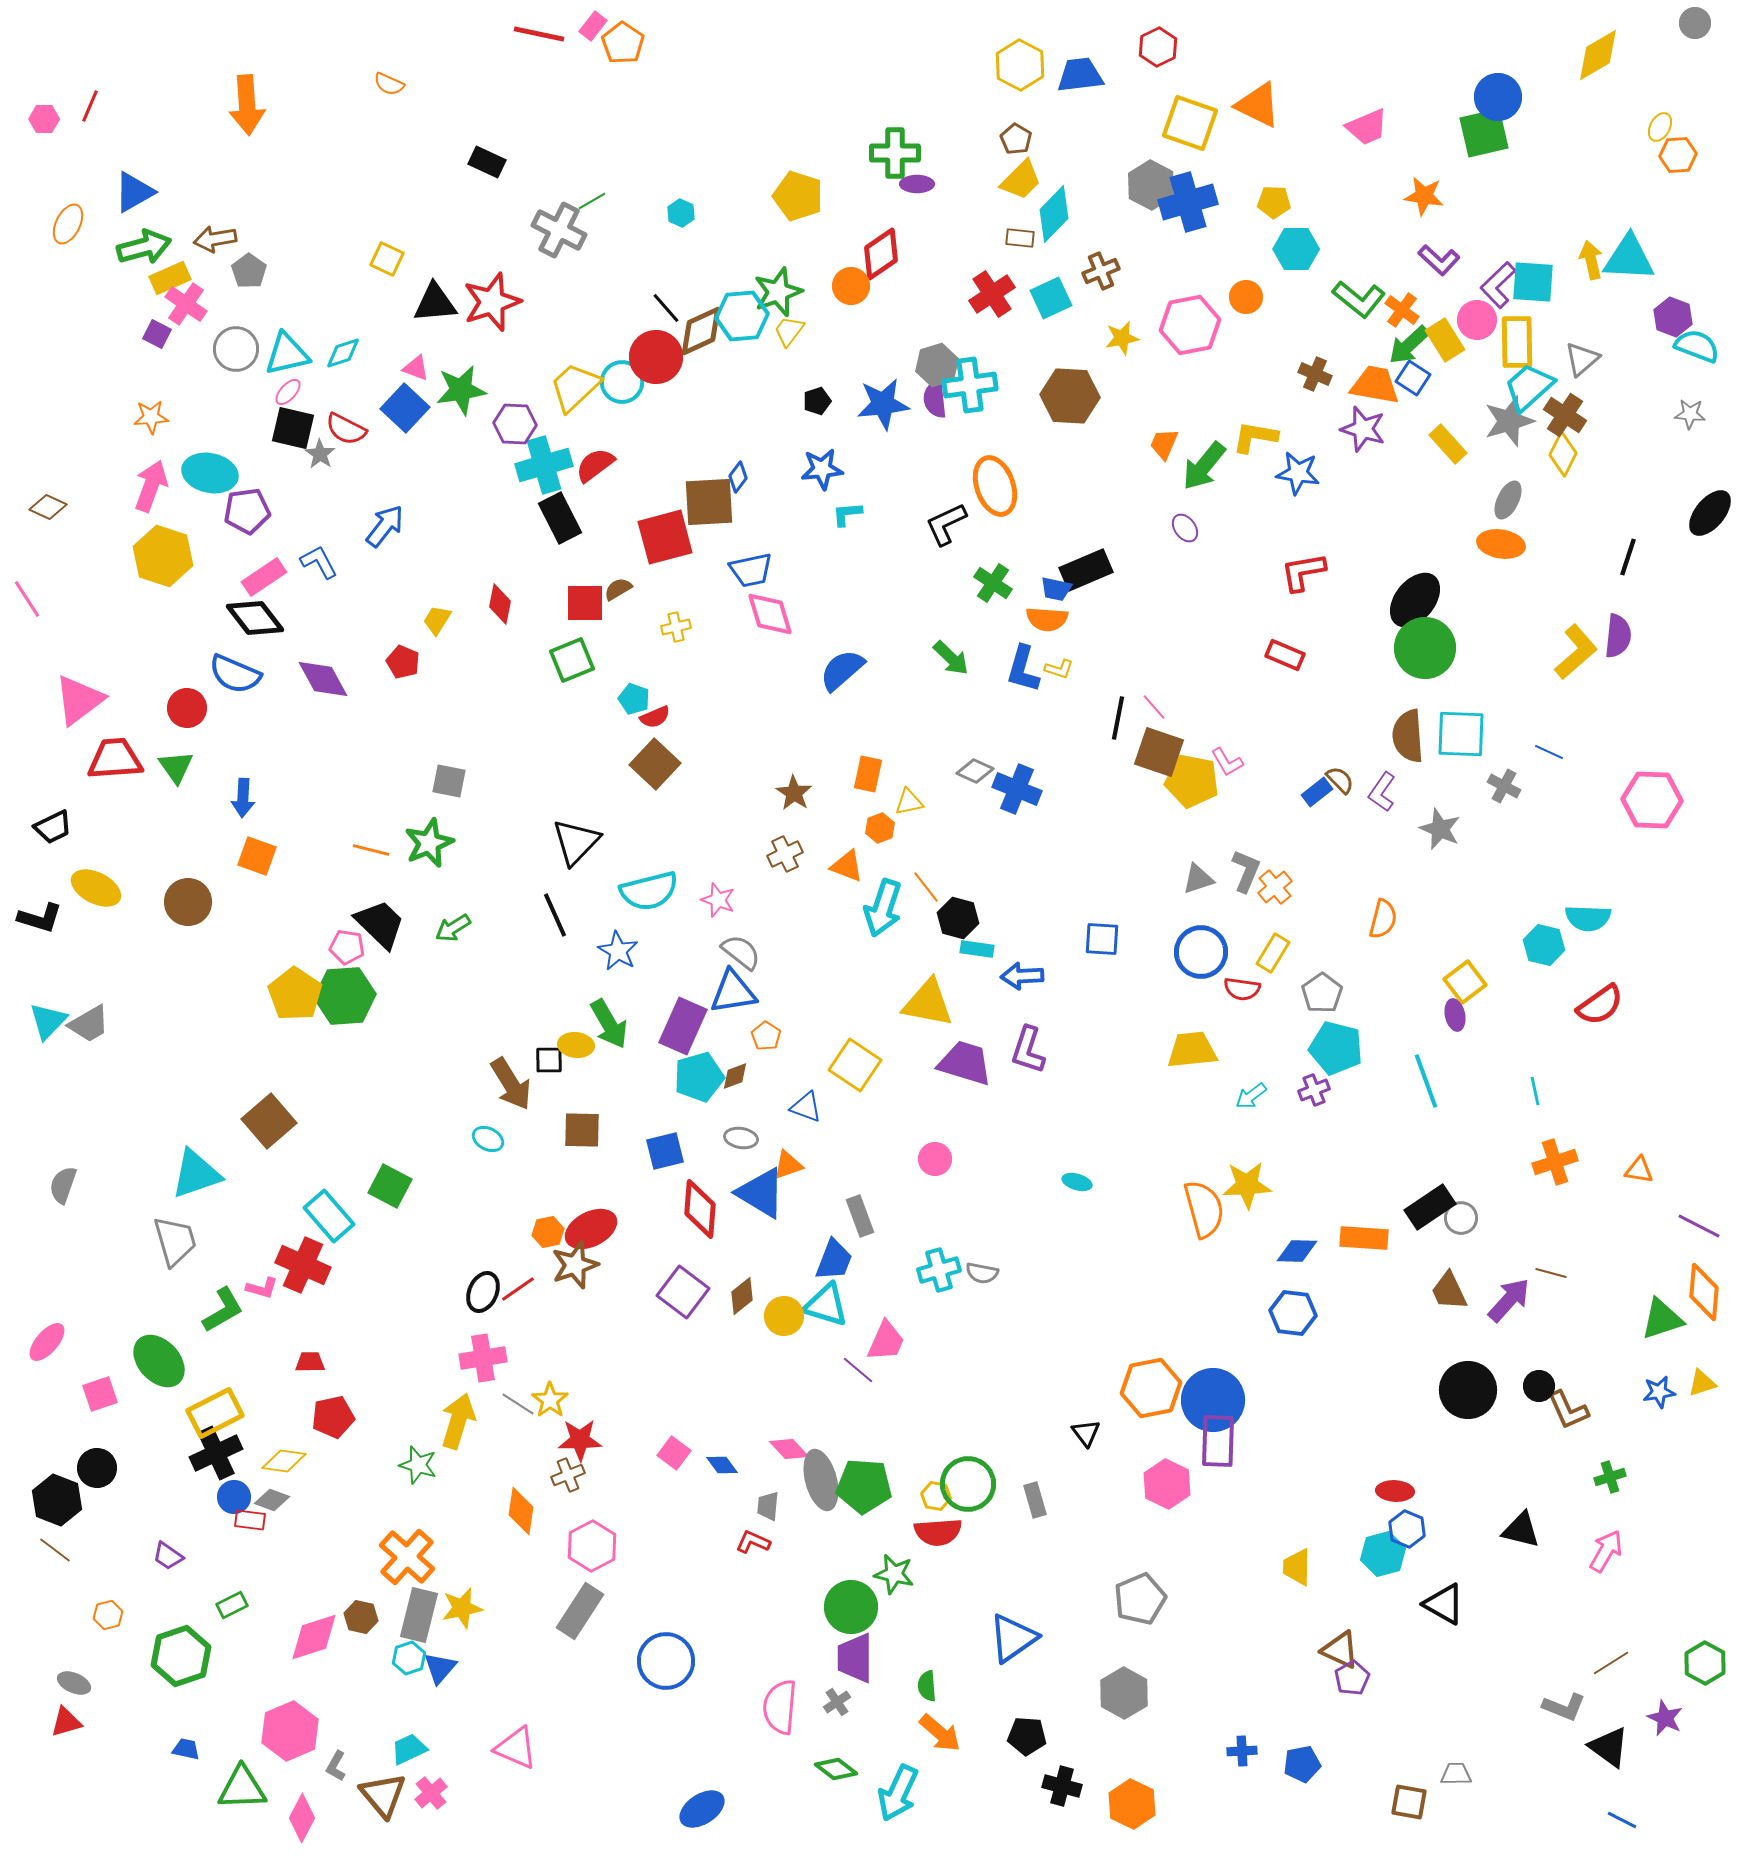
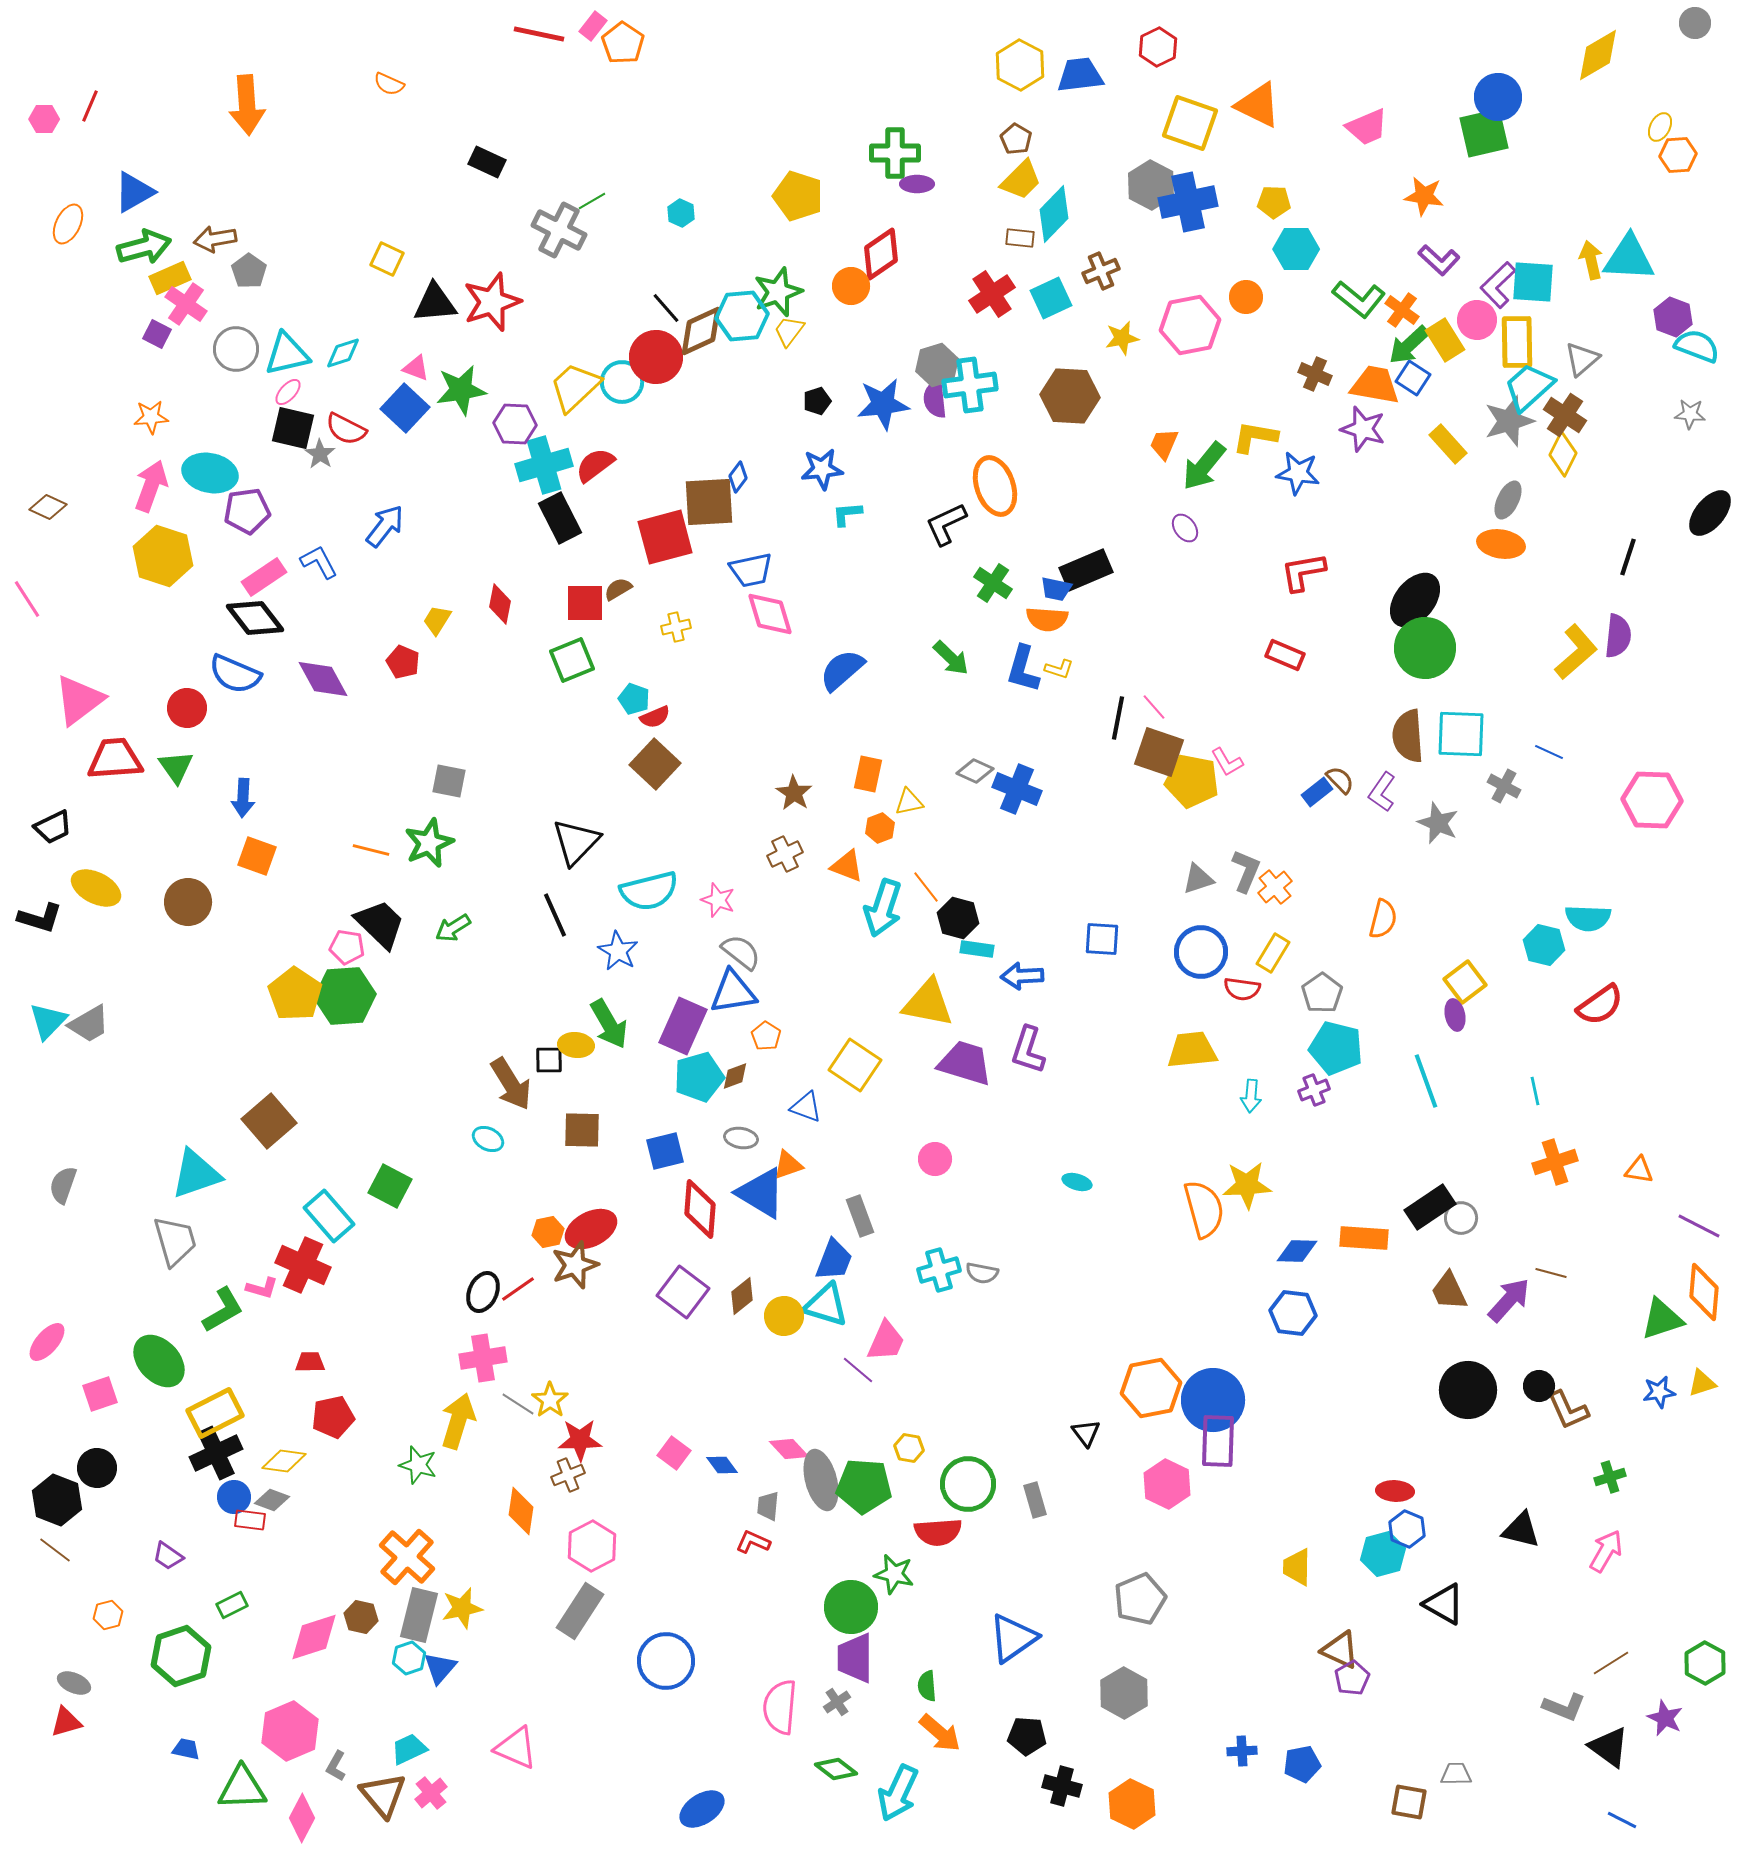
blue cross at (1188, 202): rotated 4 degrees clockwise
gray star at (1440, 829): moved 2 px left, 6 px up
cyan arrow at (1251, 1096): rotated 48 degrees counterclockwise
yellow hexagon at (936, 1496): moved 27 px left, 48 px up
